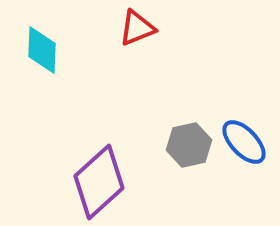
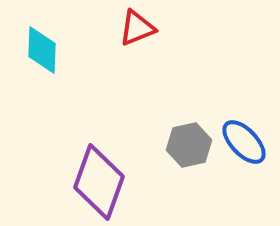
purple diamond: rotated 28 degrees counterclockwise
